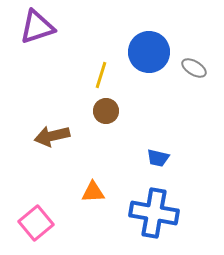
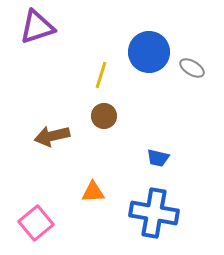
gray ellipse: moved 2 px left
brown circle: moved 2 px left, 5 px down
